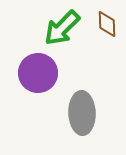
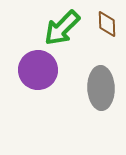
purple circle: moved 3 px up
gray ellipse: moved 19 px right, 25 px up
